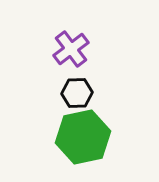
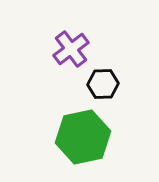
black hexagon: moved 26 px right, 9 px up
